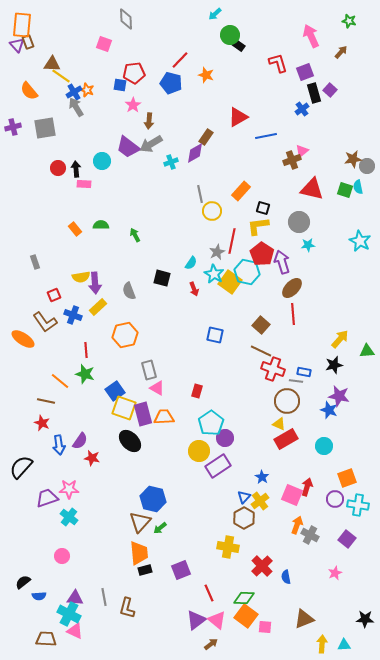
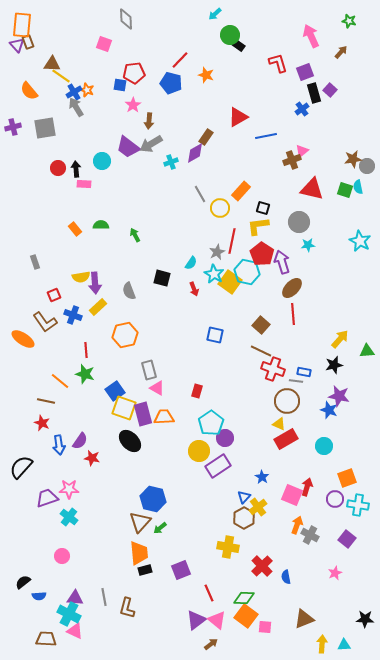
gray line at (200, 194): rotated 18 degrees counterclockwise
yellow circle at (212, 211): moved 8 px right, 3 px up
yellow cross at (260, 501): moved 2 px left, 6 px down
